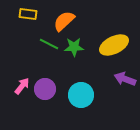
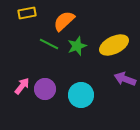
yellow rectangle: moved 1 px left, 1 px up; rotated 18 degrees counterclockwise
green star: moved 3 px right, 1 px up; rotated 18 degrees counterclockwise
